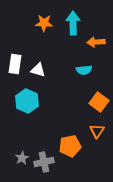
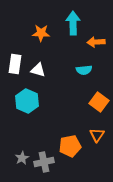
orange star: moved 3 px left, 10 px down
orange triangle: moved 4 px down
